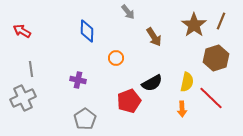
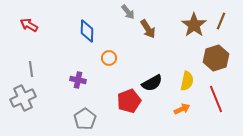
red arrow: moved 7 px right, 6 px up
brown arrow: moved 6 px left, 8 px up
orange circle: moved 7 px left
yellow semicircle: moved 1 px up
red line: moved 5 px right, 1 px down; rotated 24 degrees clockwise
orange arrow: rotated 112 degrees counterclockwise
